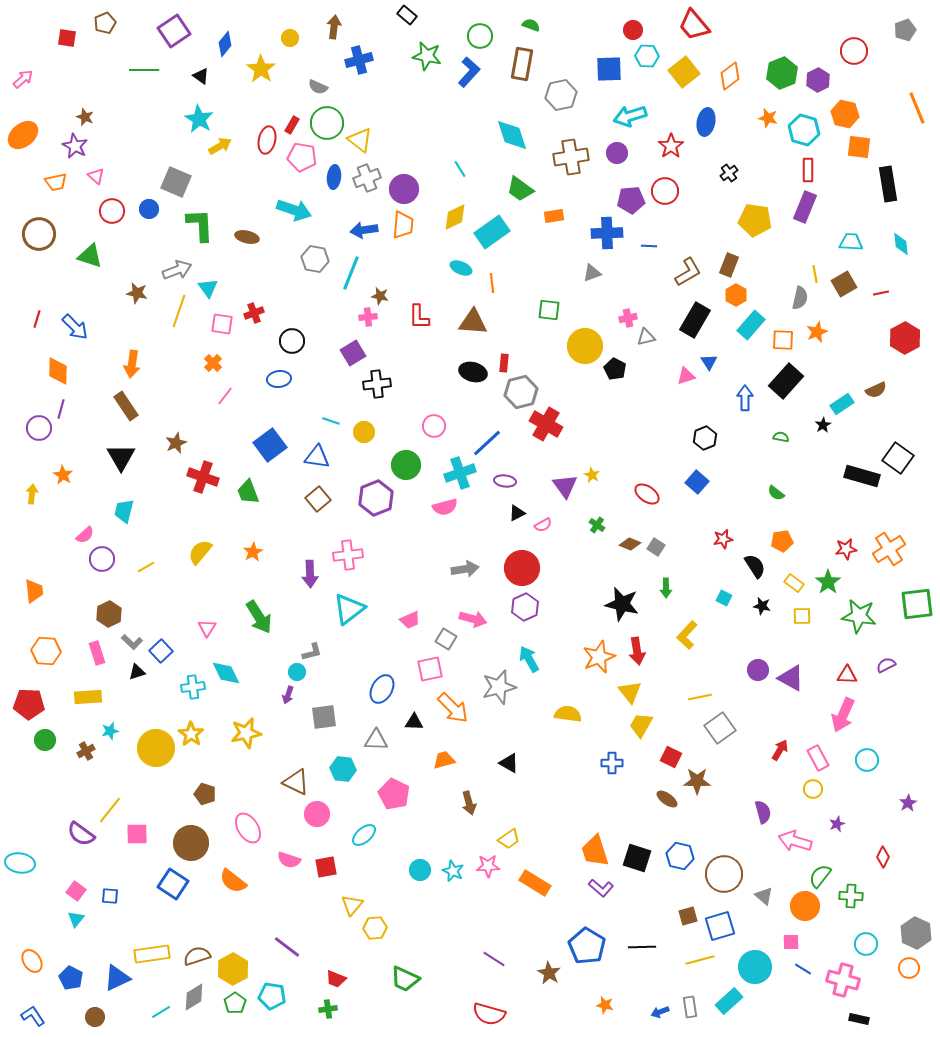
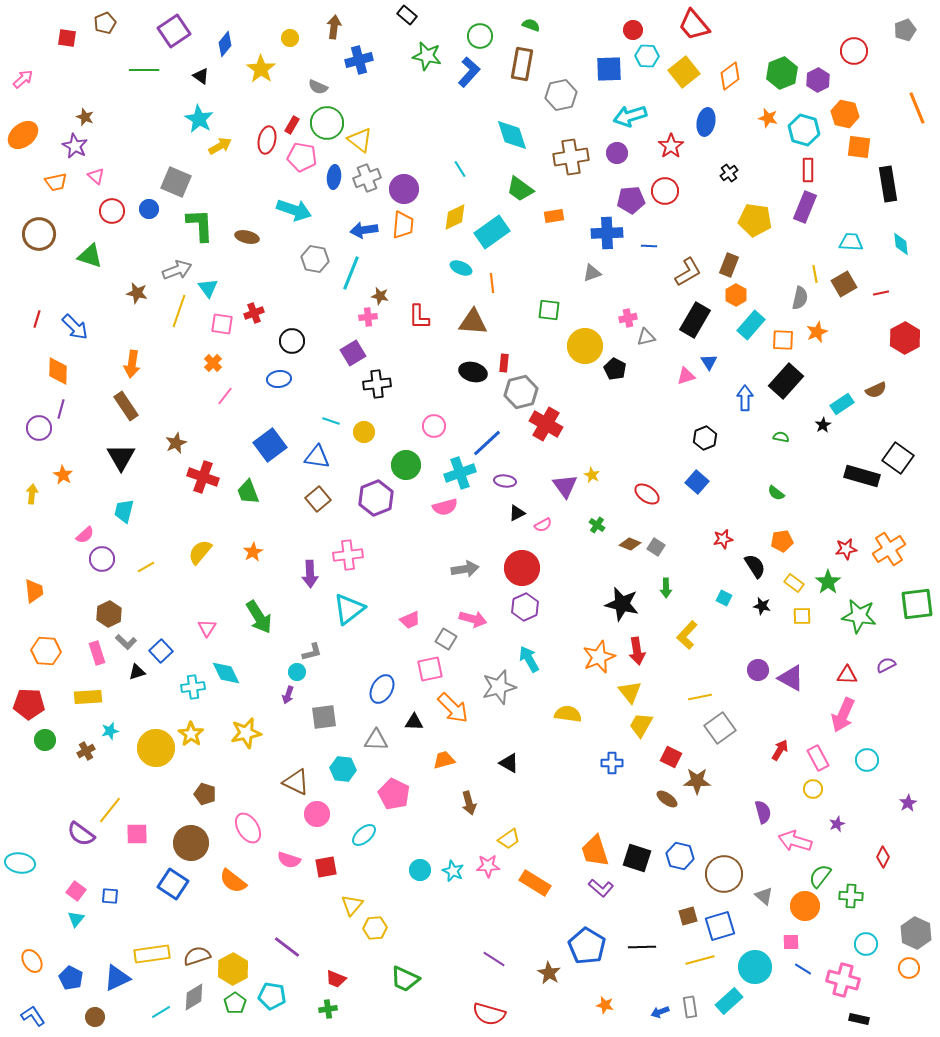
gray L-shape at (132, 642): moved 6 px left
